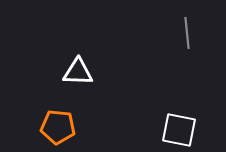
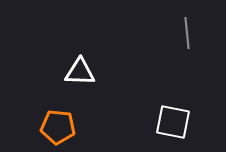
white triangle: moved 2 px right
white square: moved 6 px left, 8 px up
